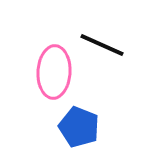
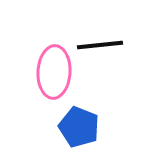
black line: moved 2 px left; rotated 30 degrees counterclockwise
